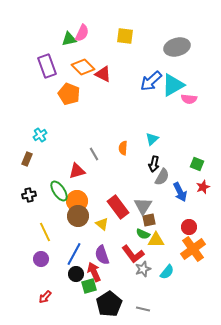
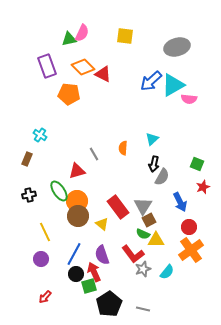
orange pentagon at (69, 94): rotated 15 degrees counterclockwise
cyan cross at (40, 135): rotated 24 degrees counterclockwise
blue arrow at (180, 192): moved 10 px down
brown square at (149, 220): rotated 16 degrees counterclockwise
orange cross at (193, 249): moved 2 px left, 1 px down
